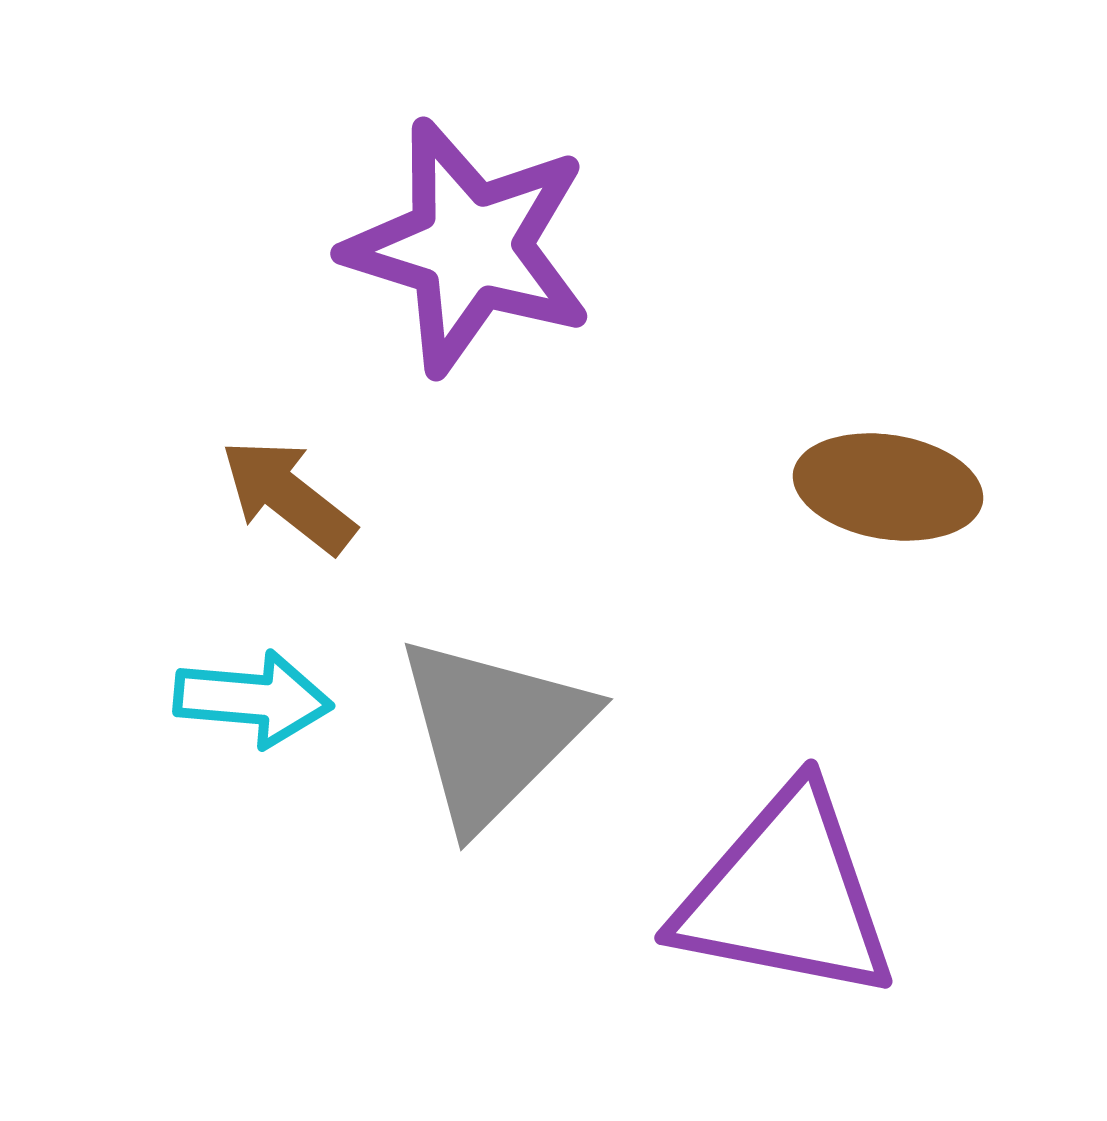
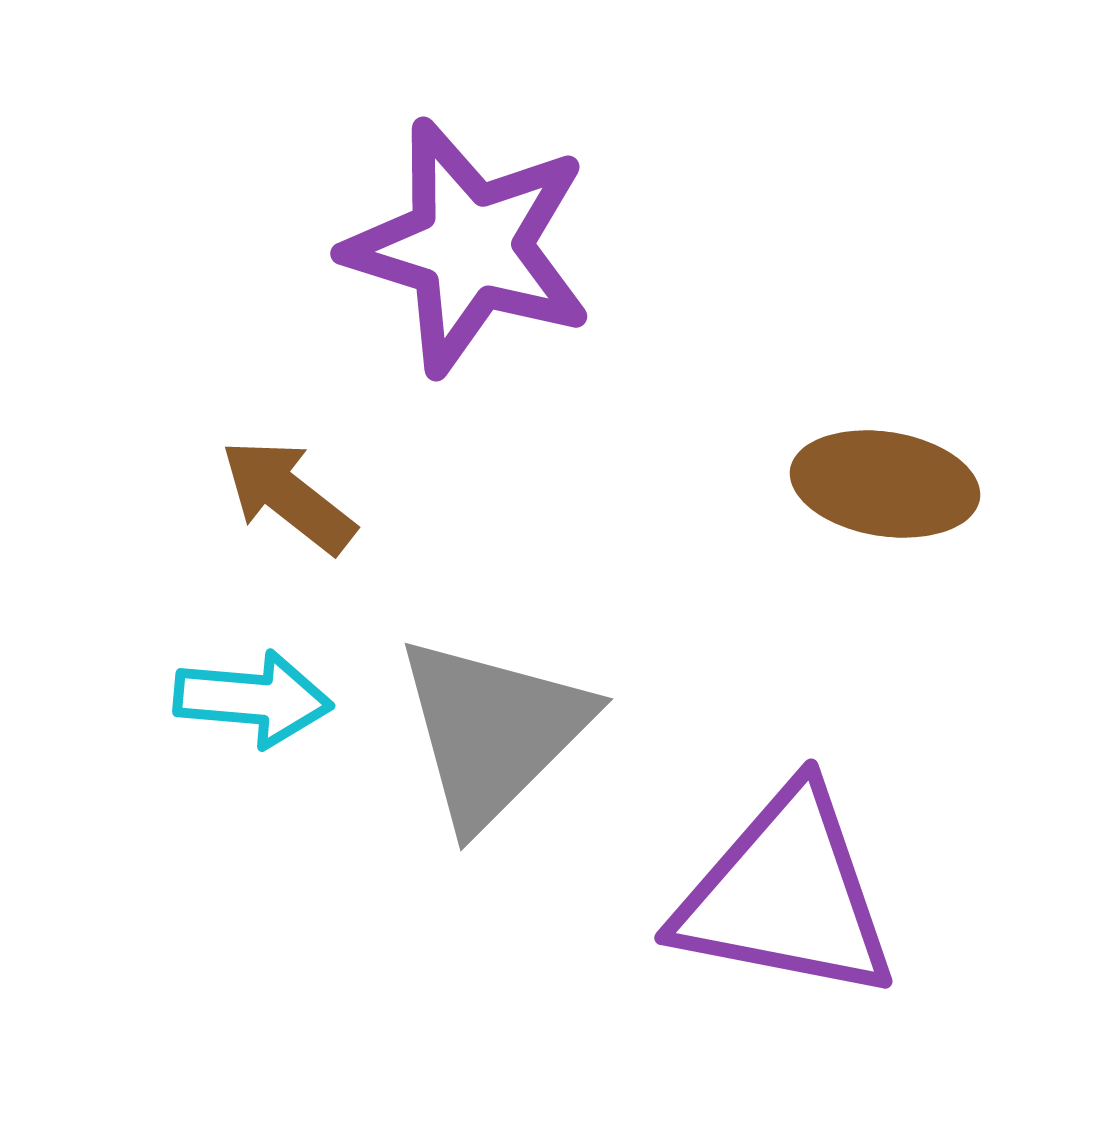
brown ellipse: moved 3 px left, 3 px up
